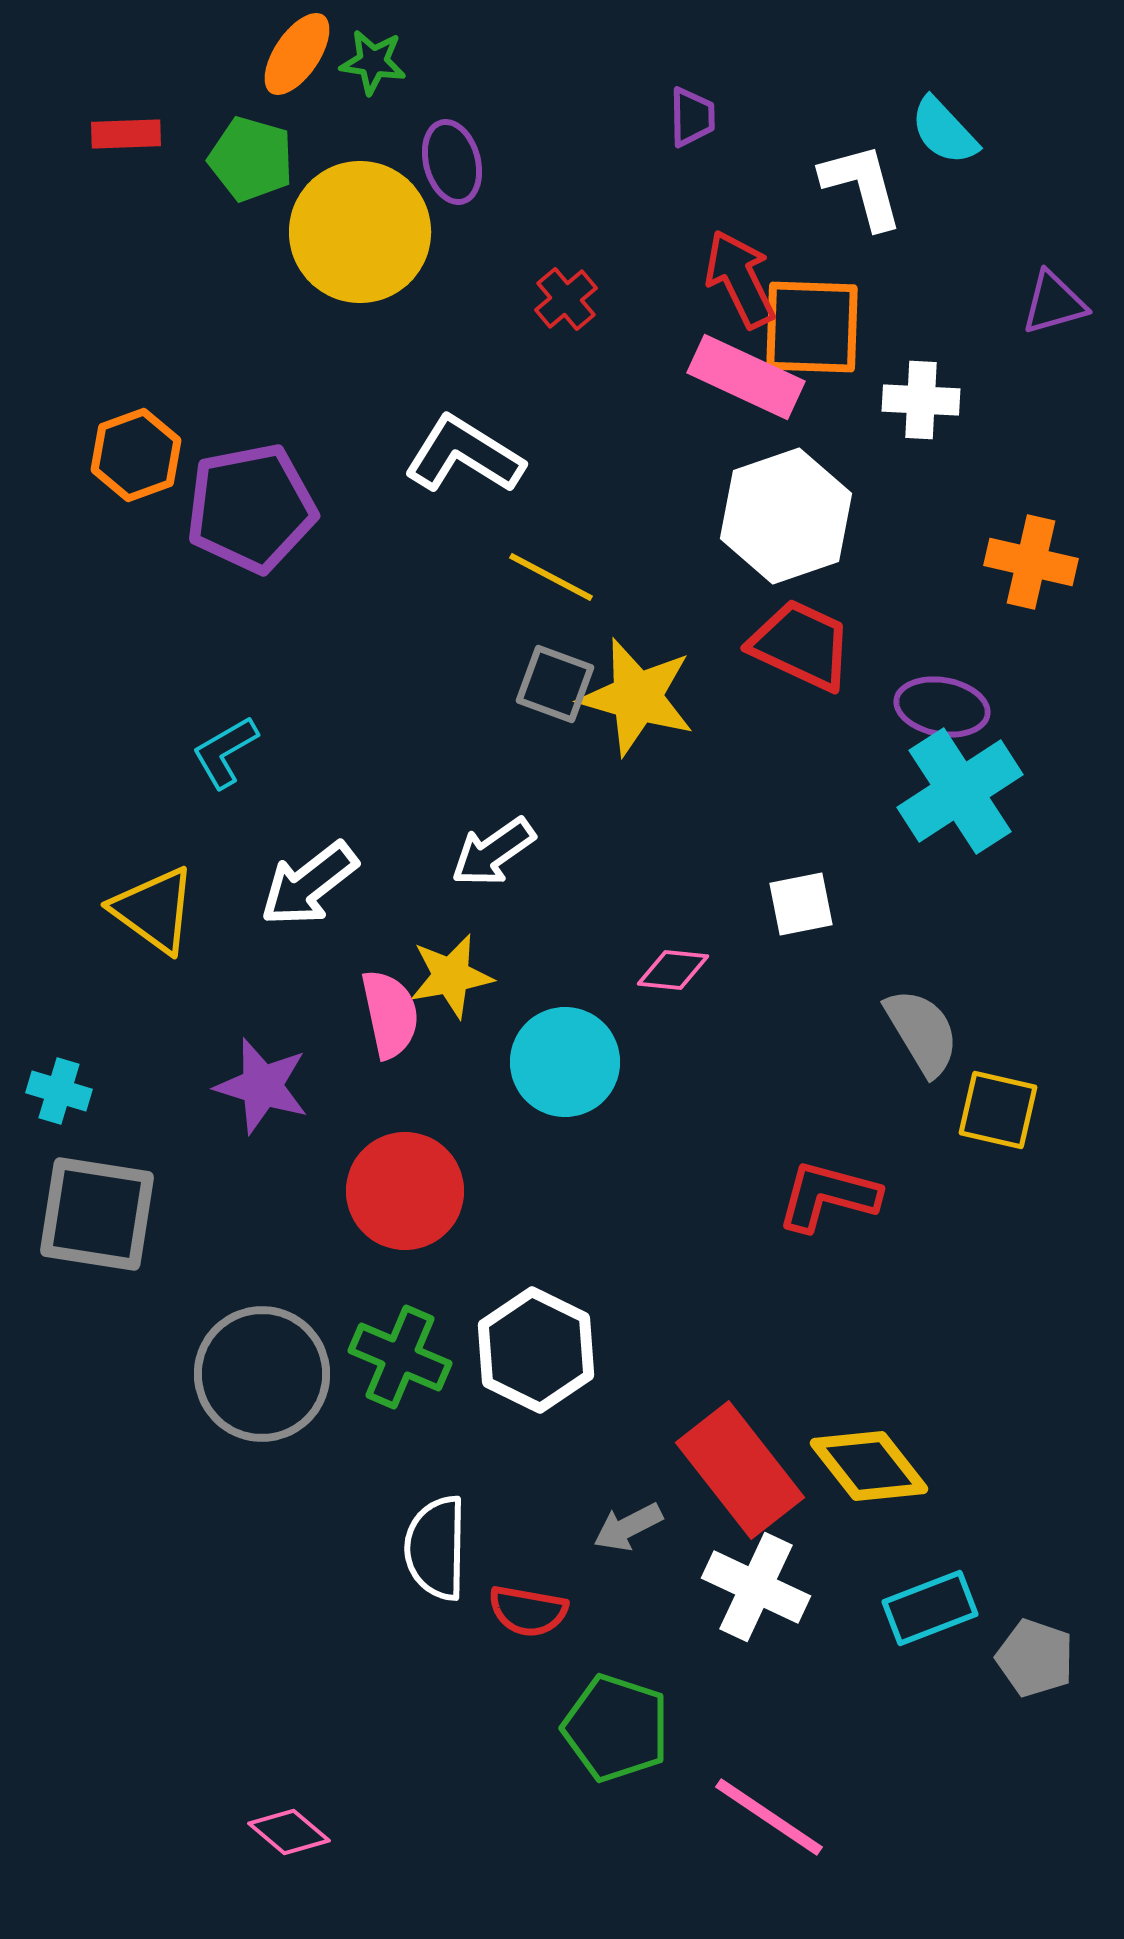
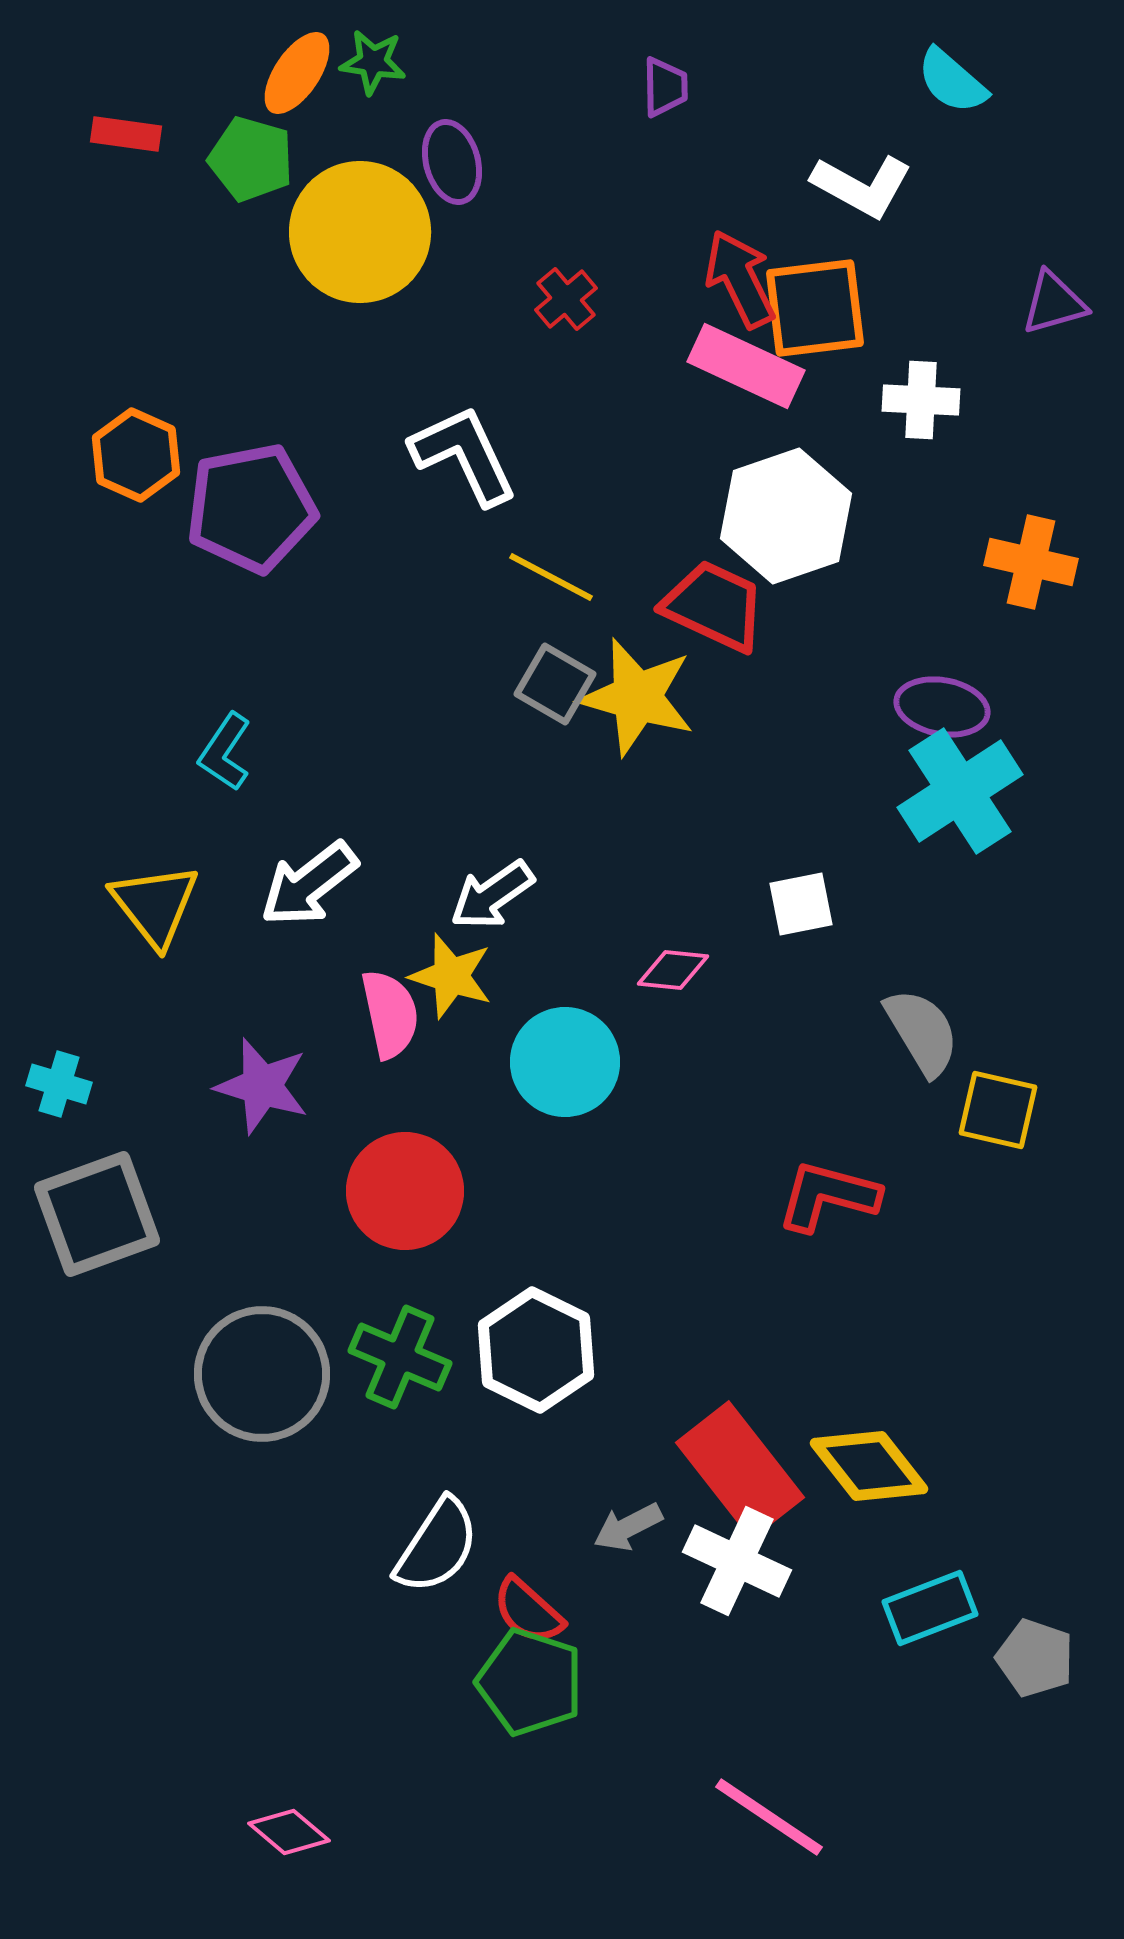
orange ellipse at (297, 54): moved 19 px down
purple trapezoid at (692, 117): moved 27 px left, 30 px up
cyan semicircle at (944, 131): moved 8 px right, 50 px up; rotated 6 degrees counterclockwise
red rectangle at (126, 134): rotated 10 degrees clockwise
white L-shape at (862, 186): rotated 134 degrees clockwise
orange square at (812, 327): moved 3 px right, 19 px up; rotated 9 degrees counterclockwise
pink rectangle at (746, 377): moved 11 px up
orange hexagon at (136, 455): rotated 16 degrees counterclockwise
white L-shape at (464, 455): rotated 33 degrees clockwise
red trapezoid at (801, 645): moved 87 px left, 39 px up
gray square at (555, 684): rotated 10 degrees clockwise
cyan L-shape at (225, 752): rotated 26 degrees counterclockwise
white arrow at (493, 852): moved 1 px left, 43 px down
yellow triangle at (154, 910): moved 1 px right, 5 px up; rotated 16 degrees clockwise
yellow star at (451, 976): rotated 28 degrees clockwise
cyan cross at (59, 1091): moved 7 px up
gray square at (97, 1214): rotated 29 degrees counterclockwise
white semicircle at (436, 1548): moved 1 px right, 2 px up; rotated 148 degrees counterclockwise
white cross at (756, 1587): moved 19 px left, 26 px up
red semicircle at (528, 1611): rotated 32 degrees clockwise
green pentagon at (616, 1728): moved 86 px left, 46 px up
